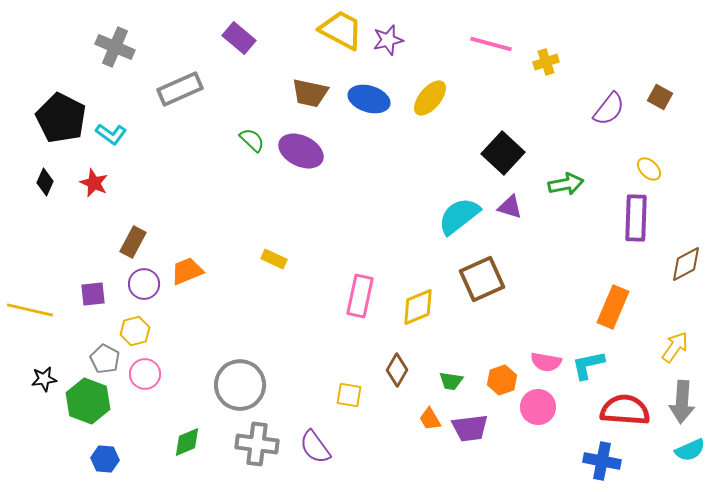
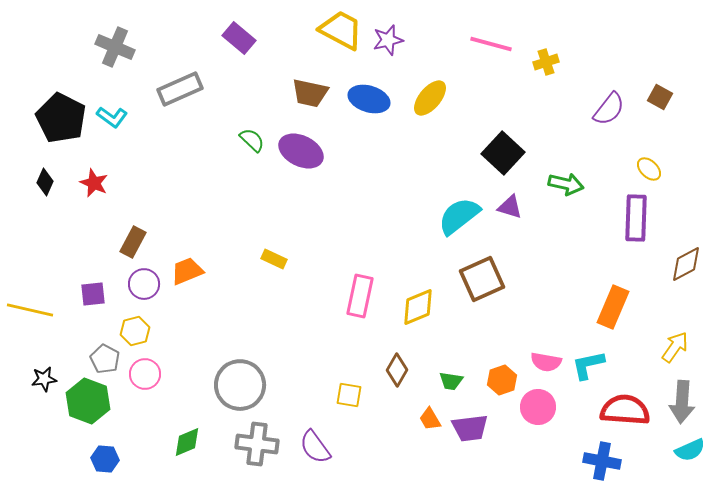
cyan L-shape at (111, 134): moved 1 px right, 17 px up
green arrow at (566, 184): rotated 24 degrees clockwise
